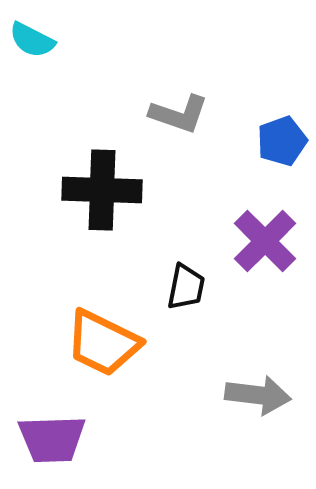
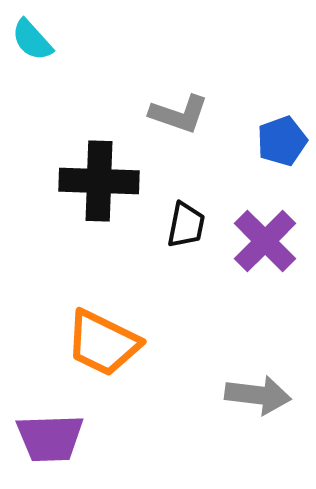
cyan semicircle: rotated 21 degrees clockwise
black cross: moved 3 px left, 9 px up
black trapezoid: moved 62 px up
purple trapezoid: moved 2 px left, 1 px up
